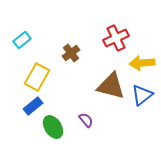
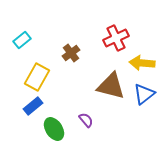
yellow arrow: rotated 10 degrees clockwise
blue triangle: moved 2 px right, 1 px up
green ellipse: moved 1 px right, 2 px down
